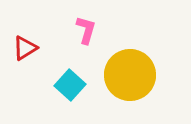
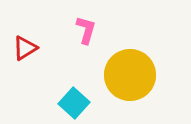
cyan square: moved 4 px right, 18 px down
